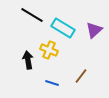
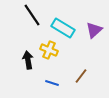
black line: rotated 25 degrees clockwise
